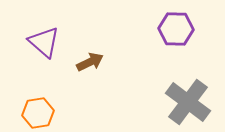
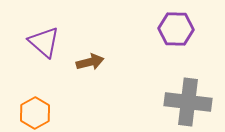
brown arrow: rotated 12 degrees clockwise
gray cross: rotated 30 degrees counterclockwise
orange hexagon: moved 3 px left; rotated 20 degrees counterclockwise
